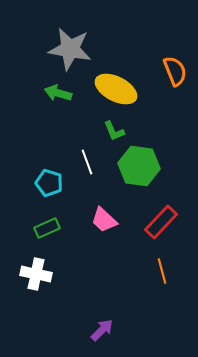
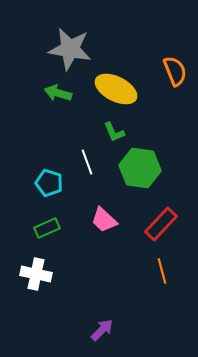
green L-shape: moved 1 px down
green hexagon: moved 1 px right, 2 px down
red rectangle: moved 2 px down
